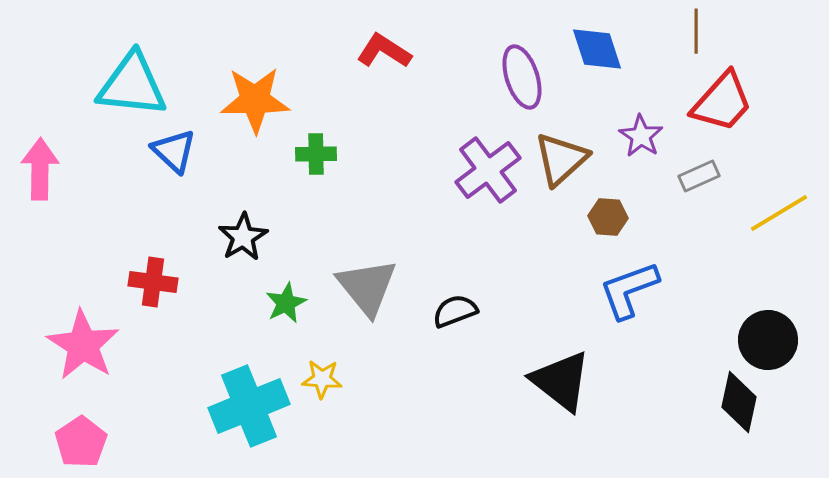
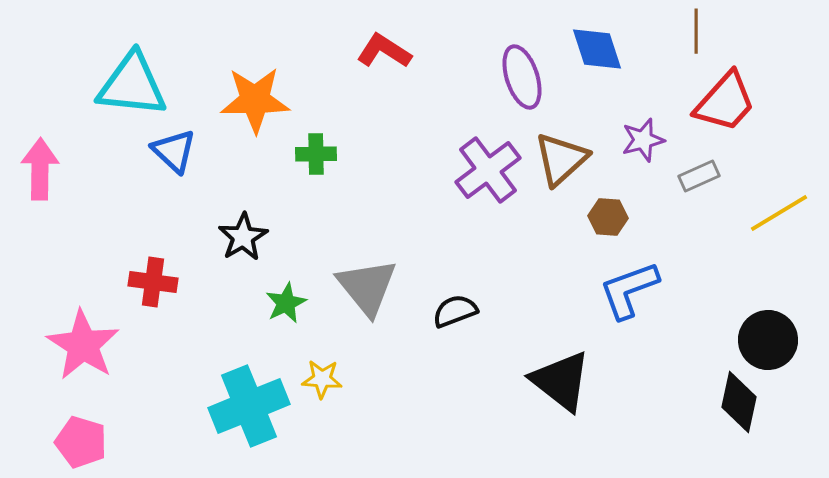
red trapezoid: moved 3 px right
purple star: moved 2 px right, 4 px down; rotated 24 degrees clockwise
pink pentagon: rotated 21 degrees counterclockwise
